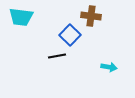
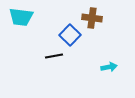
brown cross: moved 1 px right, 2 px down
black line: moved 3 px left
cyan arrow: rotated 21 degrees counterclockwise
